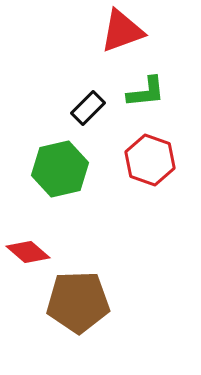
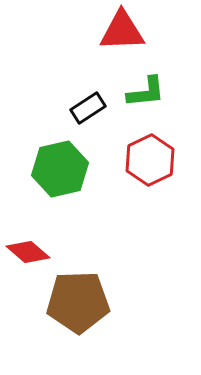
red triangle: rotated 18 degrees clockwise
black rectangle: rotated 12 degrees clockwise
red hexagon: rotated 15 degrees clockwise
